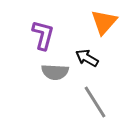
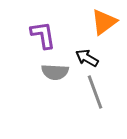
orange triangle: rotated 12 degrees clockwise
purple L-shape: rotated 24 degrees counterclockwise
gray line: moved 10 px up; rotated 12 degrees clockwise
